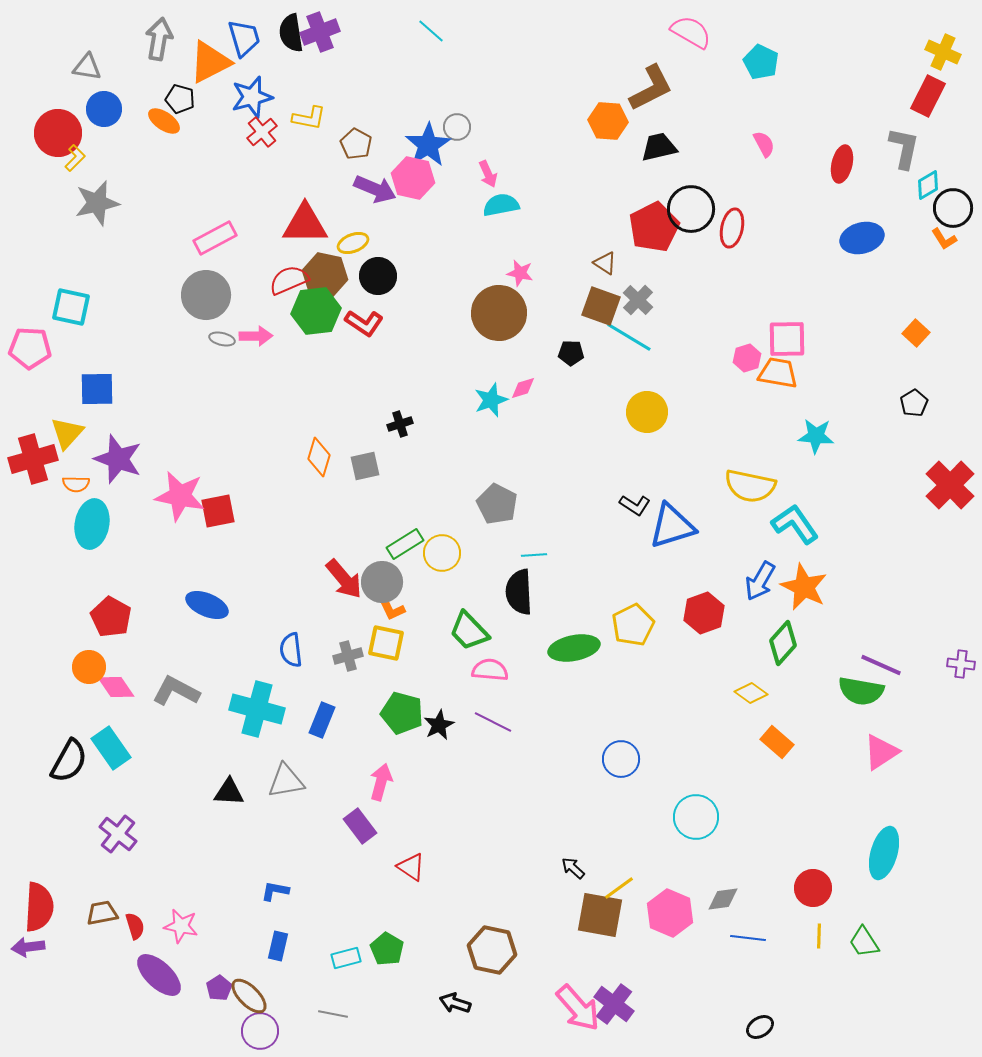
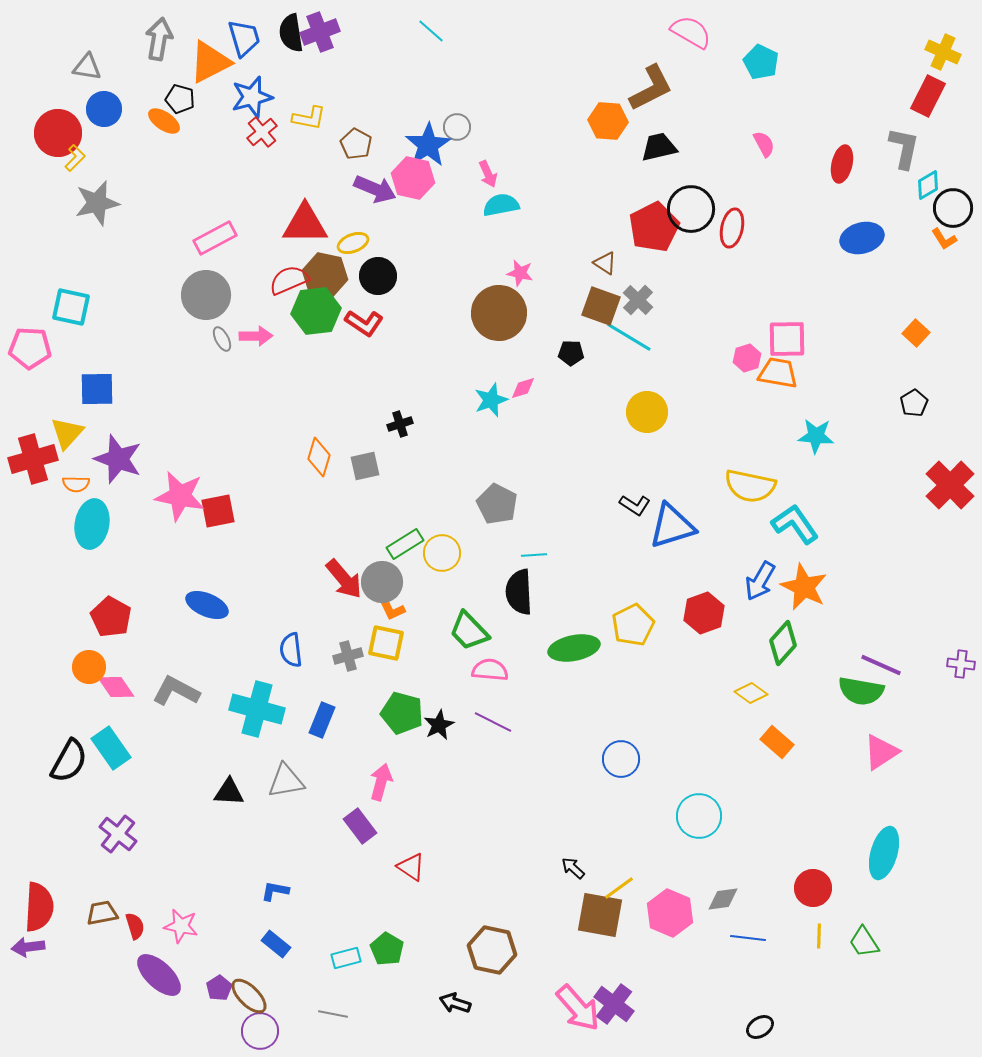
gray ellipse at (222, 339): rotated 50 degrees clockwise
cyan circle at (696, 817): moved 3 px right, 1 px up
blue rectangle at (278, 946): moved 2 px left, 2 px up; rotated 64 degrees counterclockwise
